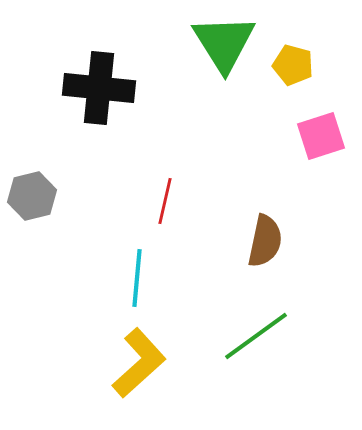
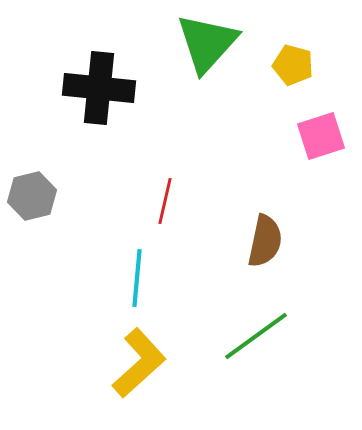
green triangle: moved 17 px left; rotated 14 degrees clockwise
